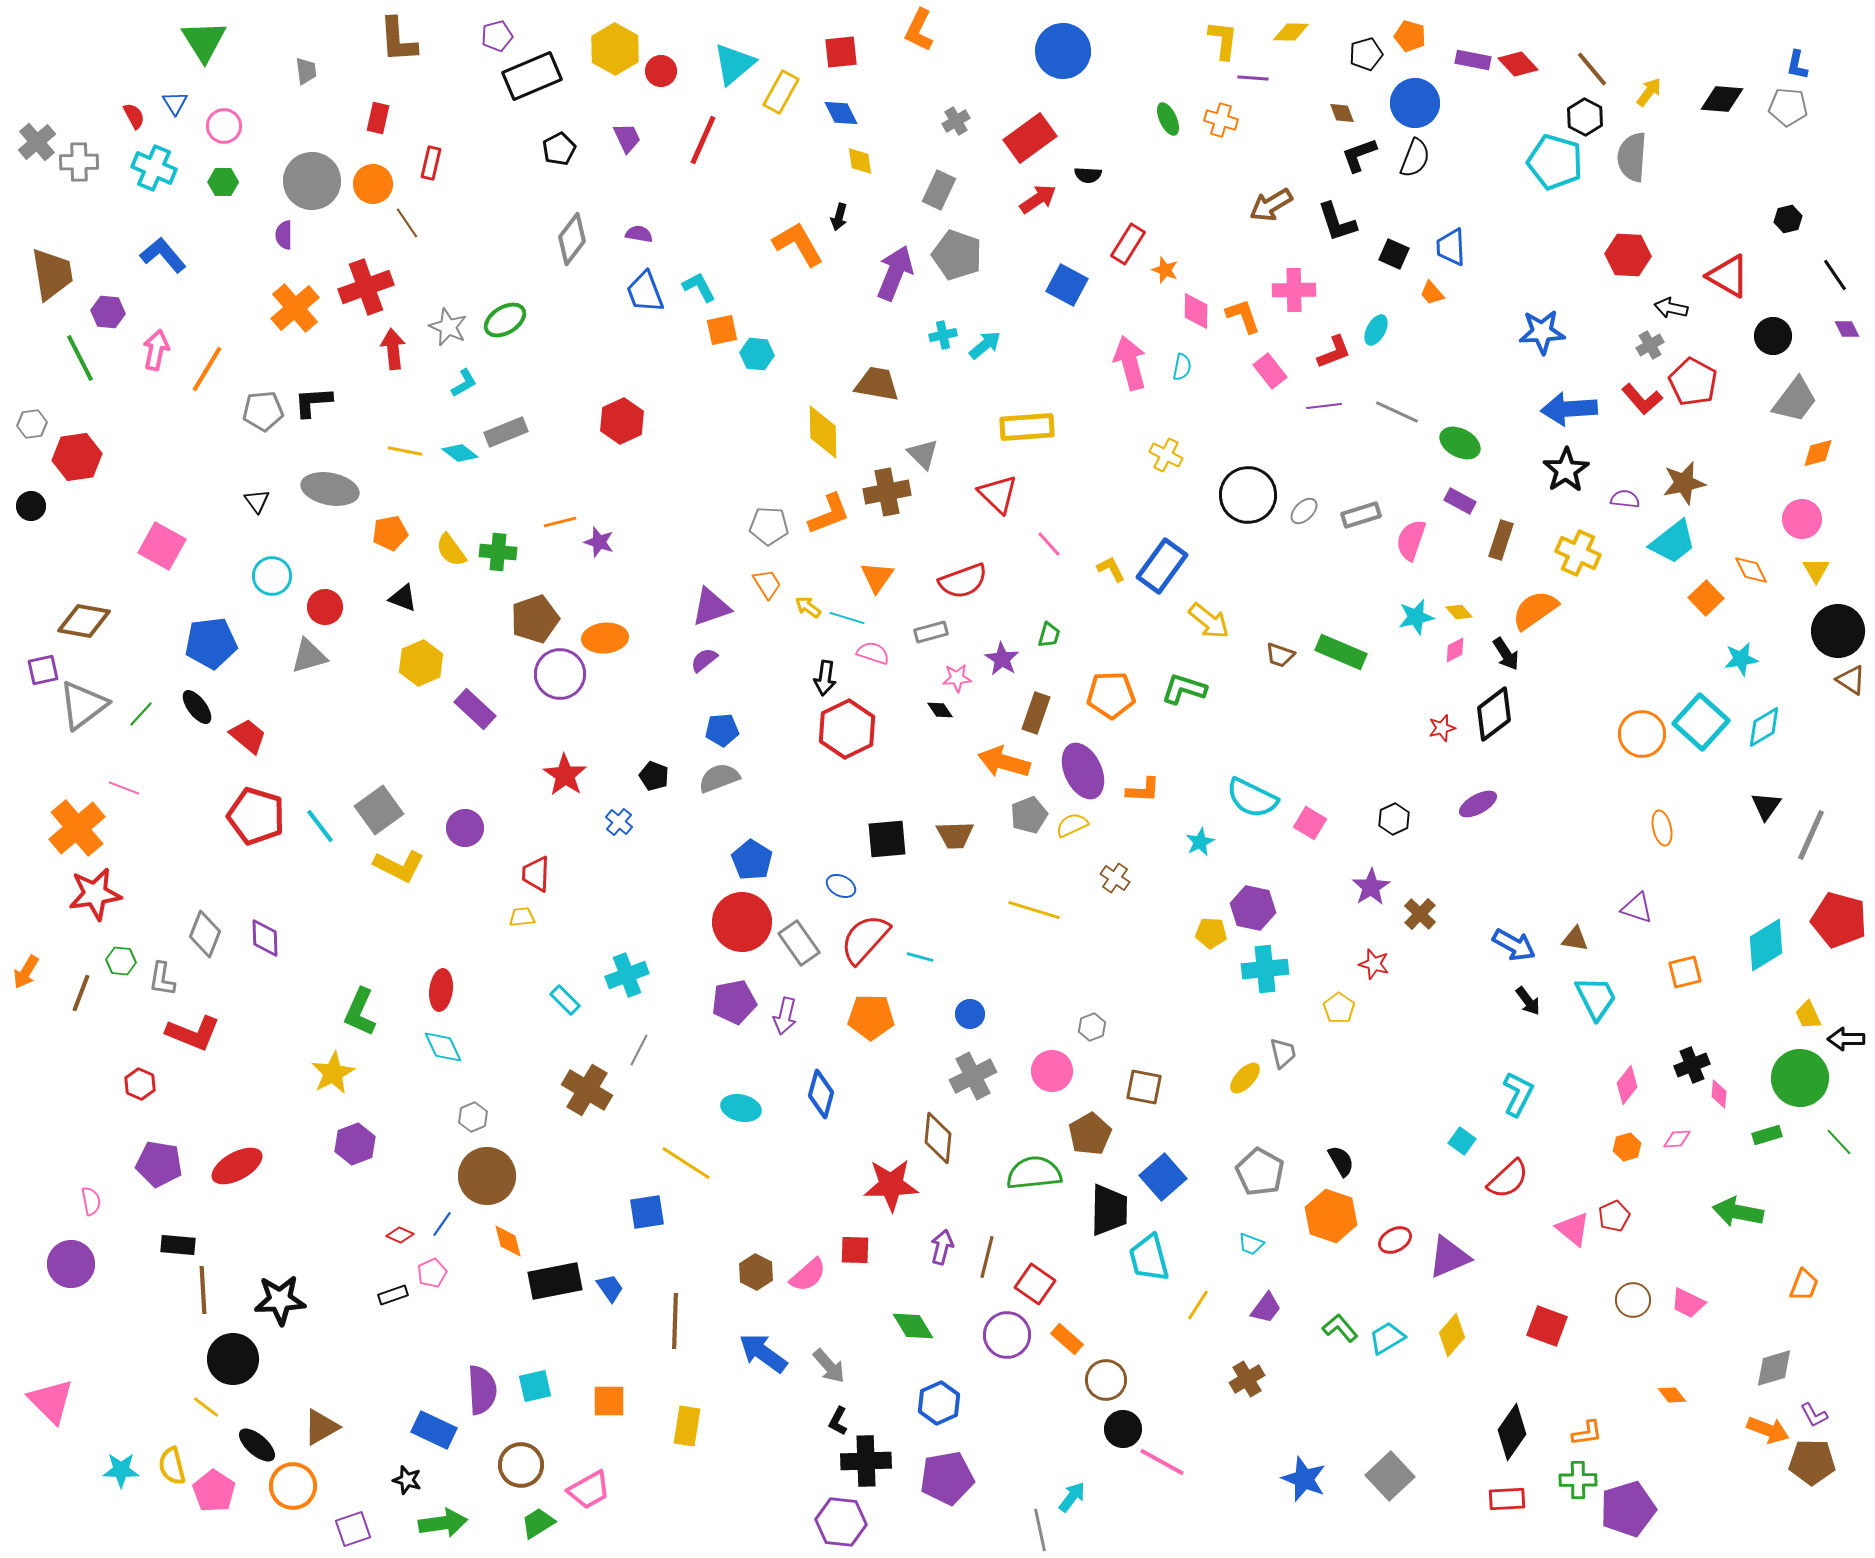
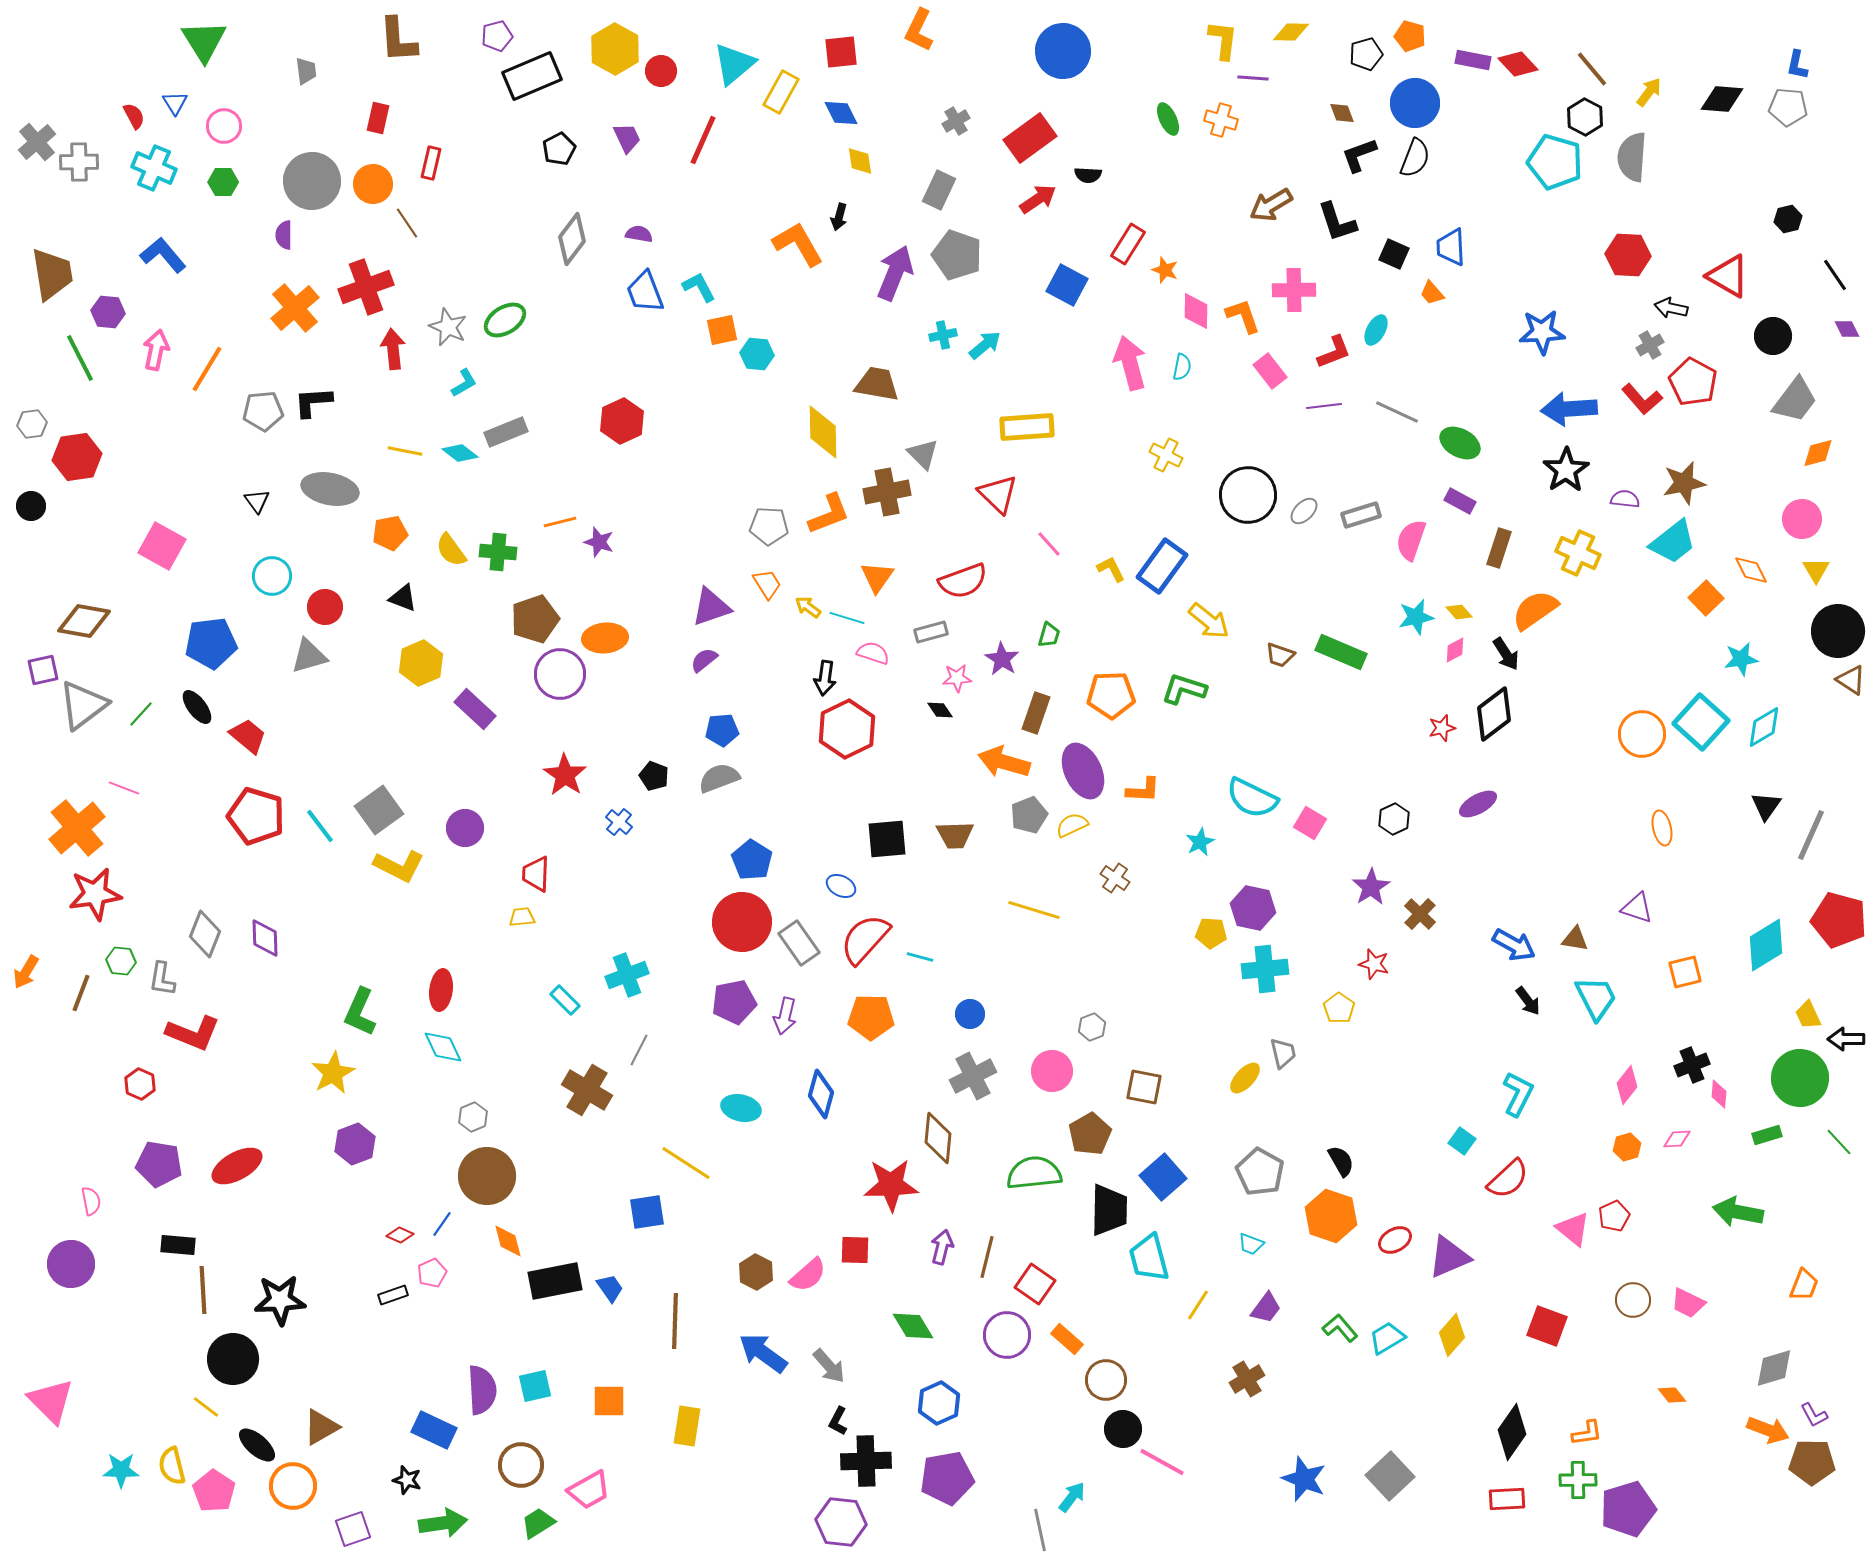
brown rectangle at (1501, 540): moved 2 px left, 8 px down
